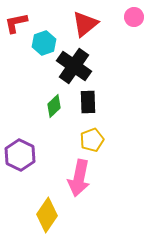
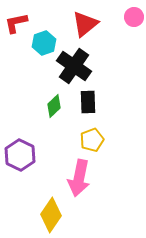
yellow diamond: moved 4 px right
